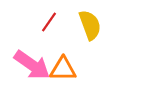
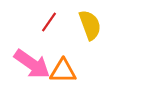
pink arrow: moved 1 px up
orange triangle: moved 2 px down
